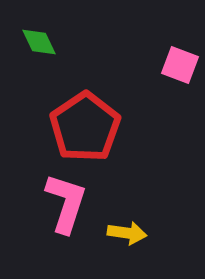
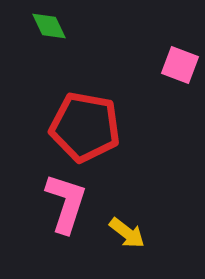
green diamond: moved 10 px right, 16 px up
red pentagon: rotated 28 degrees counterclockwise
yellow arrow: rotated 30 degrees clockwise
